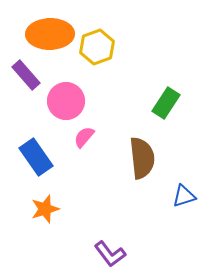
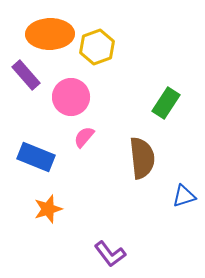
pink circle: moved 5 px right, 4 px up
blue rectangle: rotated 33 degrees counterclockwise
orange star: moved 3 px right
